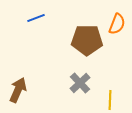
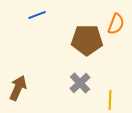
blue line: moved 1 px right, 3 px up
orange semicircle: moved 1 px left
brown arrow: moved 2 px up
